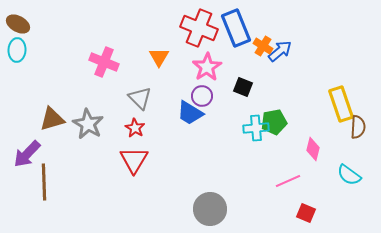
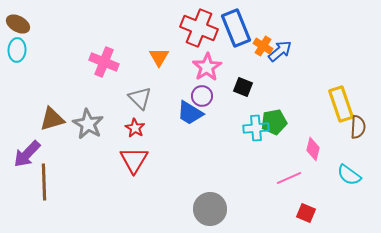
pink line: moved 1 px right, 3 px up
